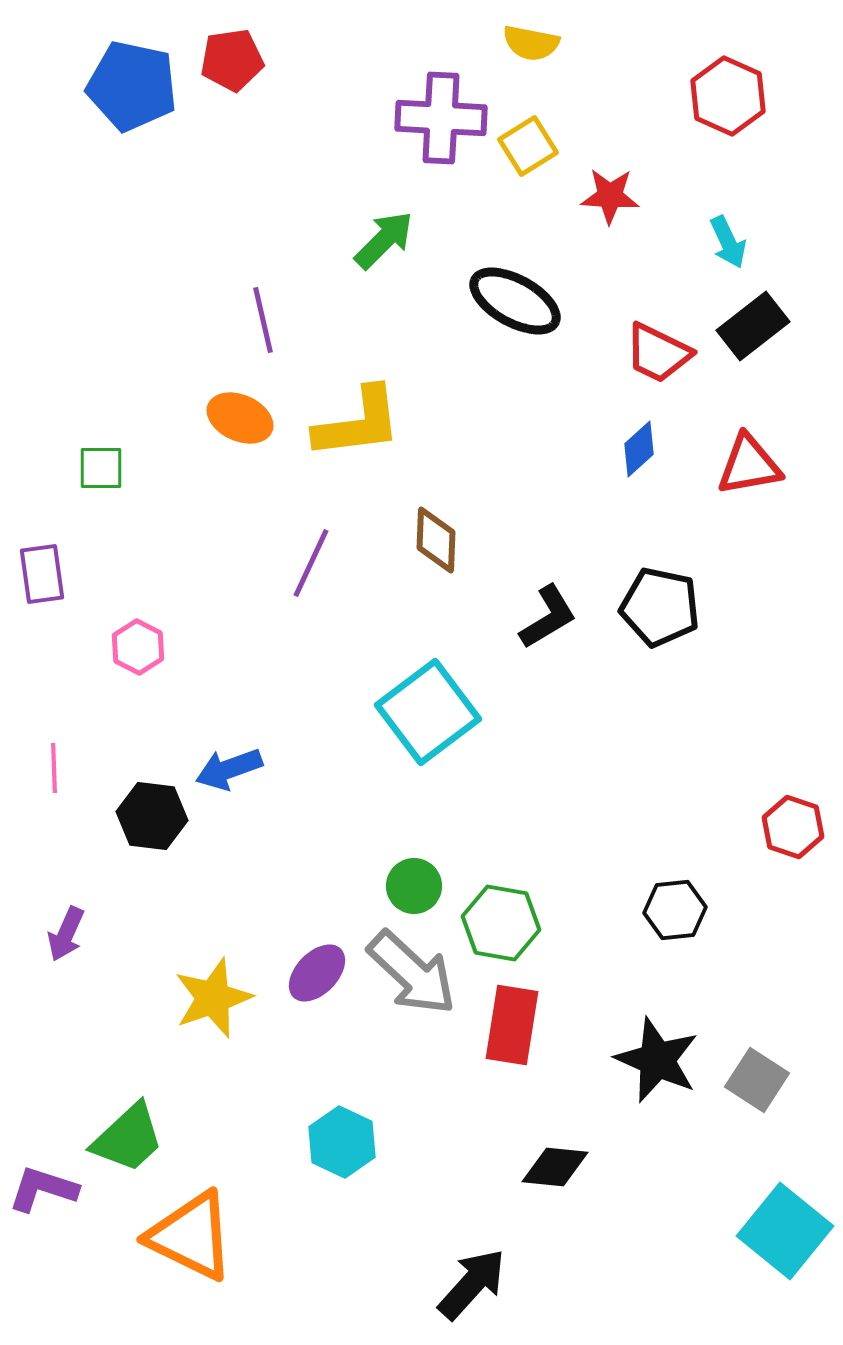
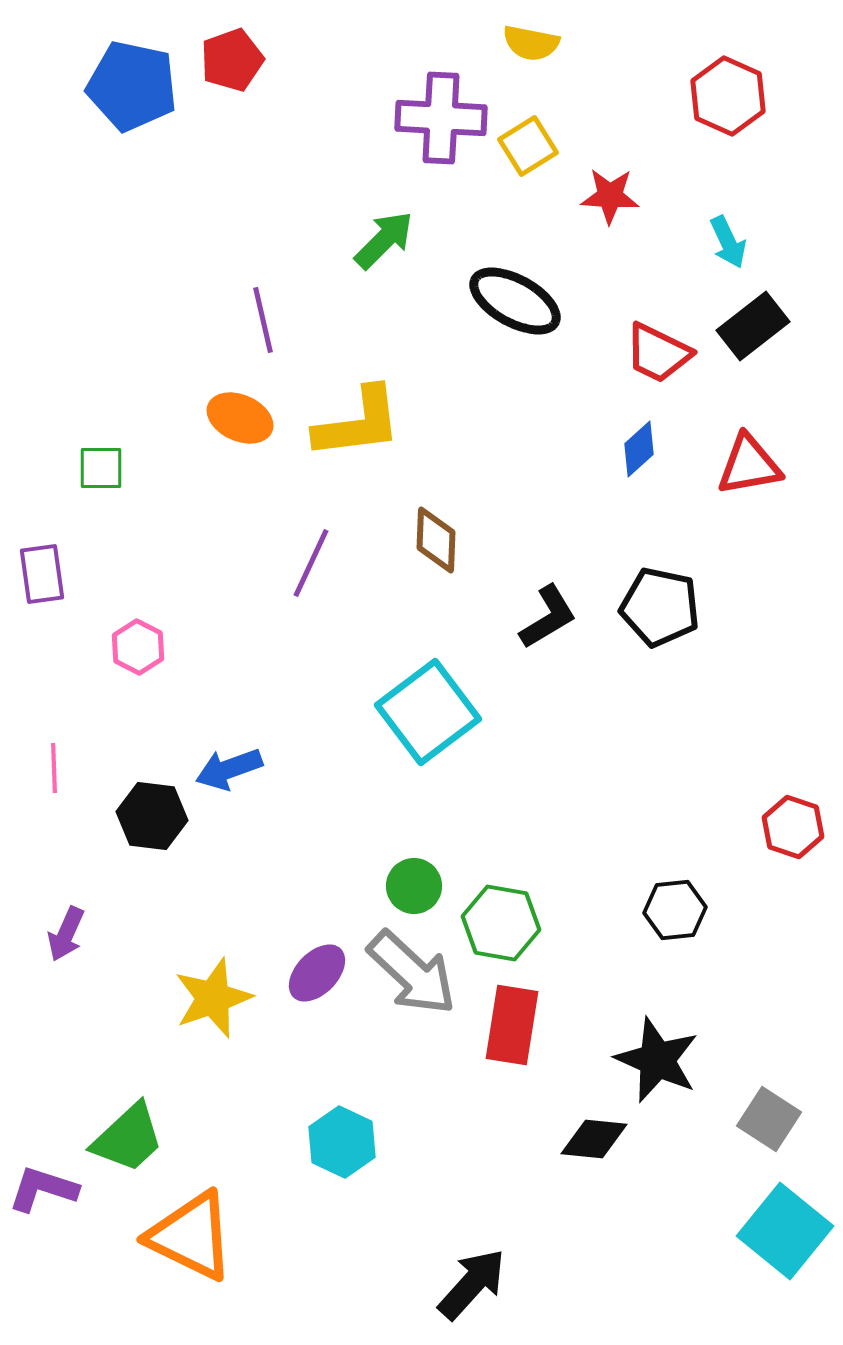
red pentagon at (232, 60): rotated 12 degrees counterclockwise
gray square at (757, 1080): moved 12 px right, 39 px down
black diamond at (555, 1167): moved 39 px right, 28 px up
